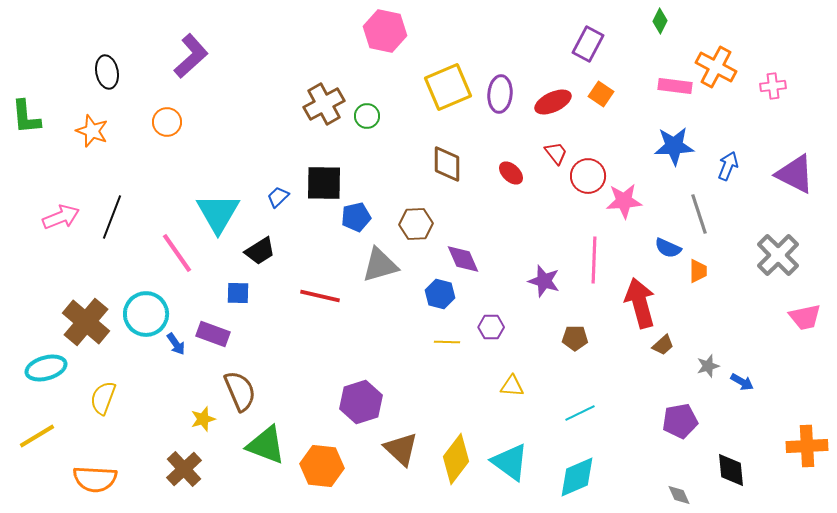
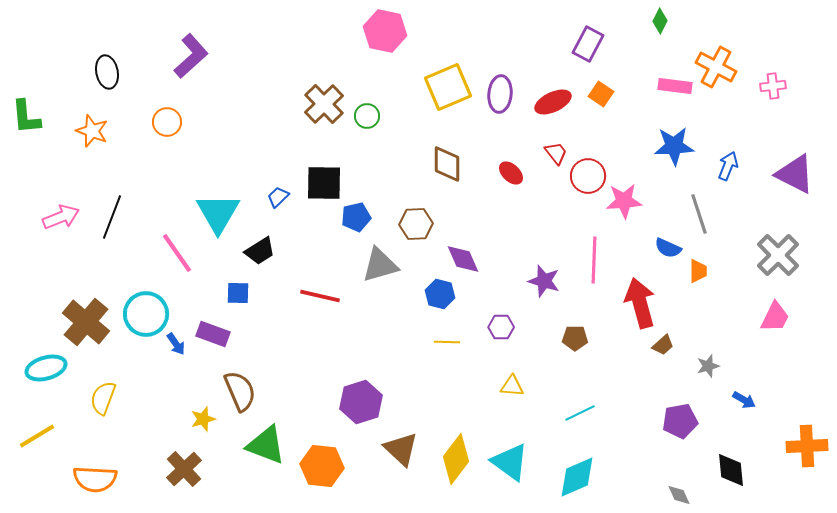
brown cross at (324, 104): rotated 15 degrees counterclockwise
pink trapezoid at (805, 317): moved 30 px left; rotated 52 degrees counterclockwise
purple hexagon at (491, 327): moved 10 px right
blue arrow at (742, 382): moved 2 px right, 18 px down
